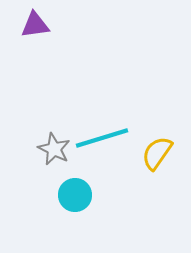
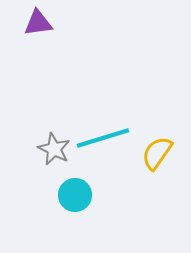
purple triangle: moved 3 px right, 2 px up
cyan line: moved 1 px right
